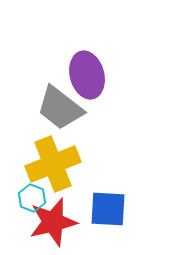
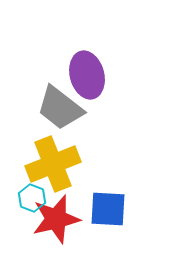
red star: moved 3 px right, 3 px up
